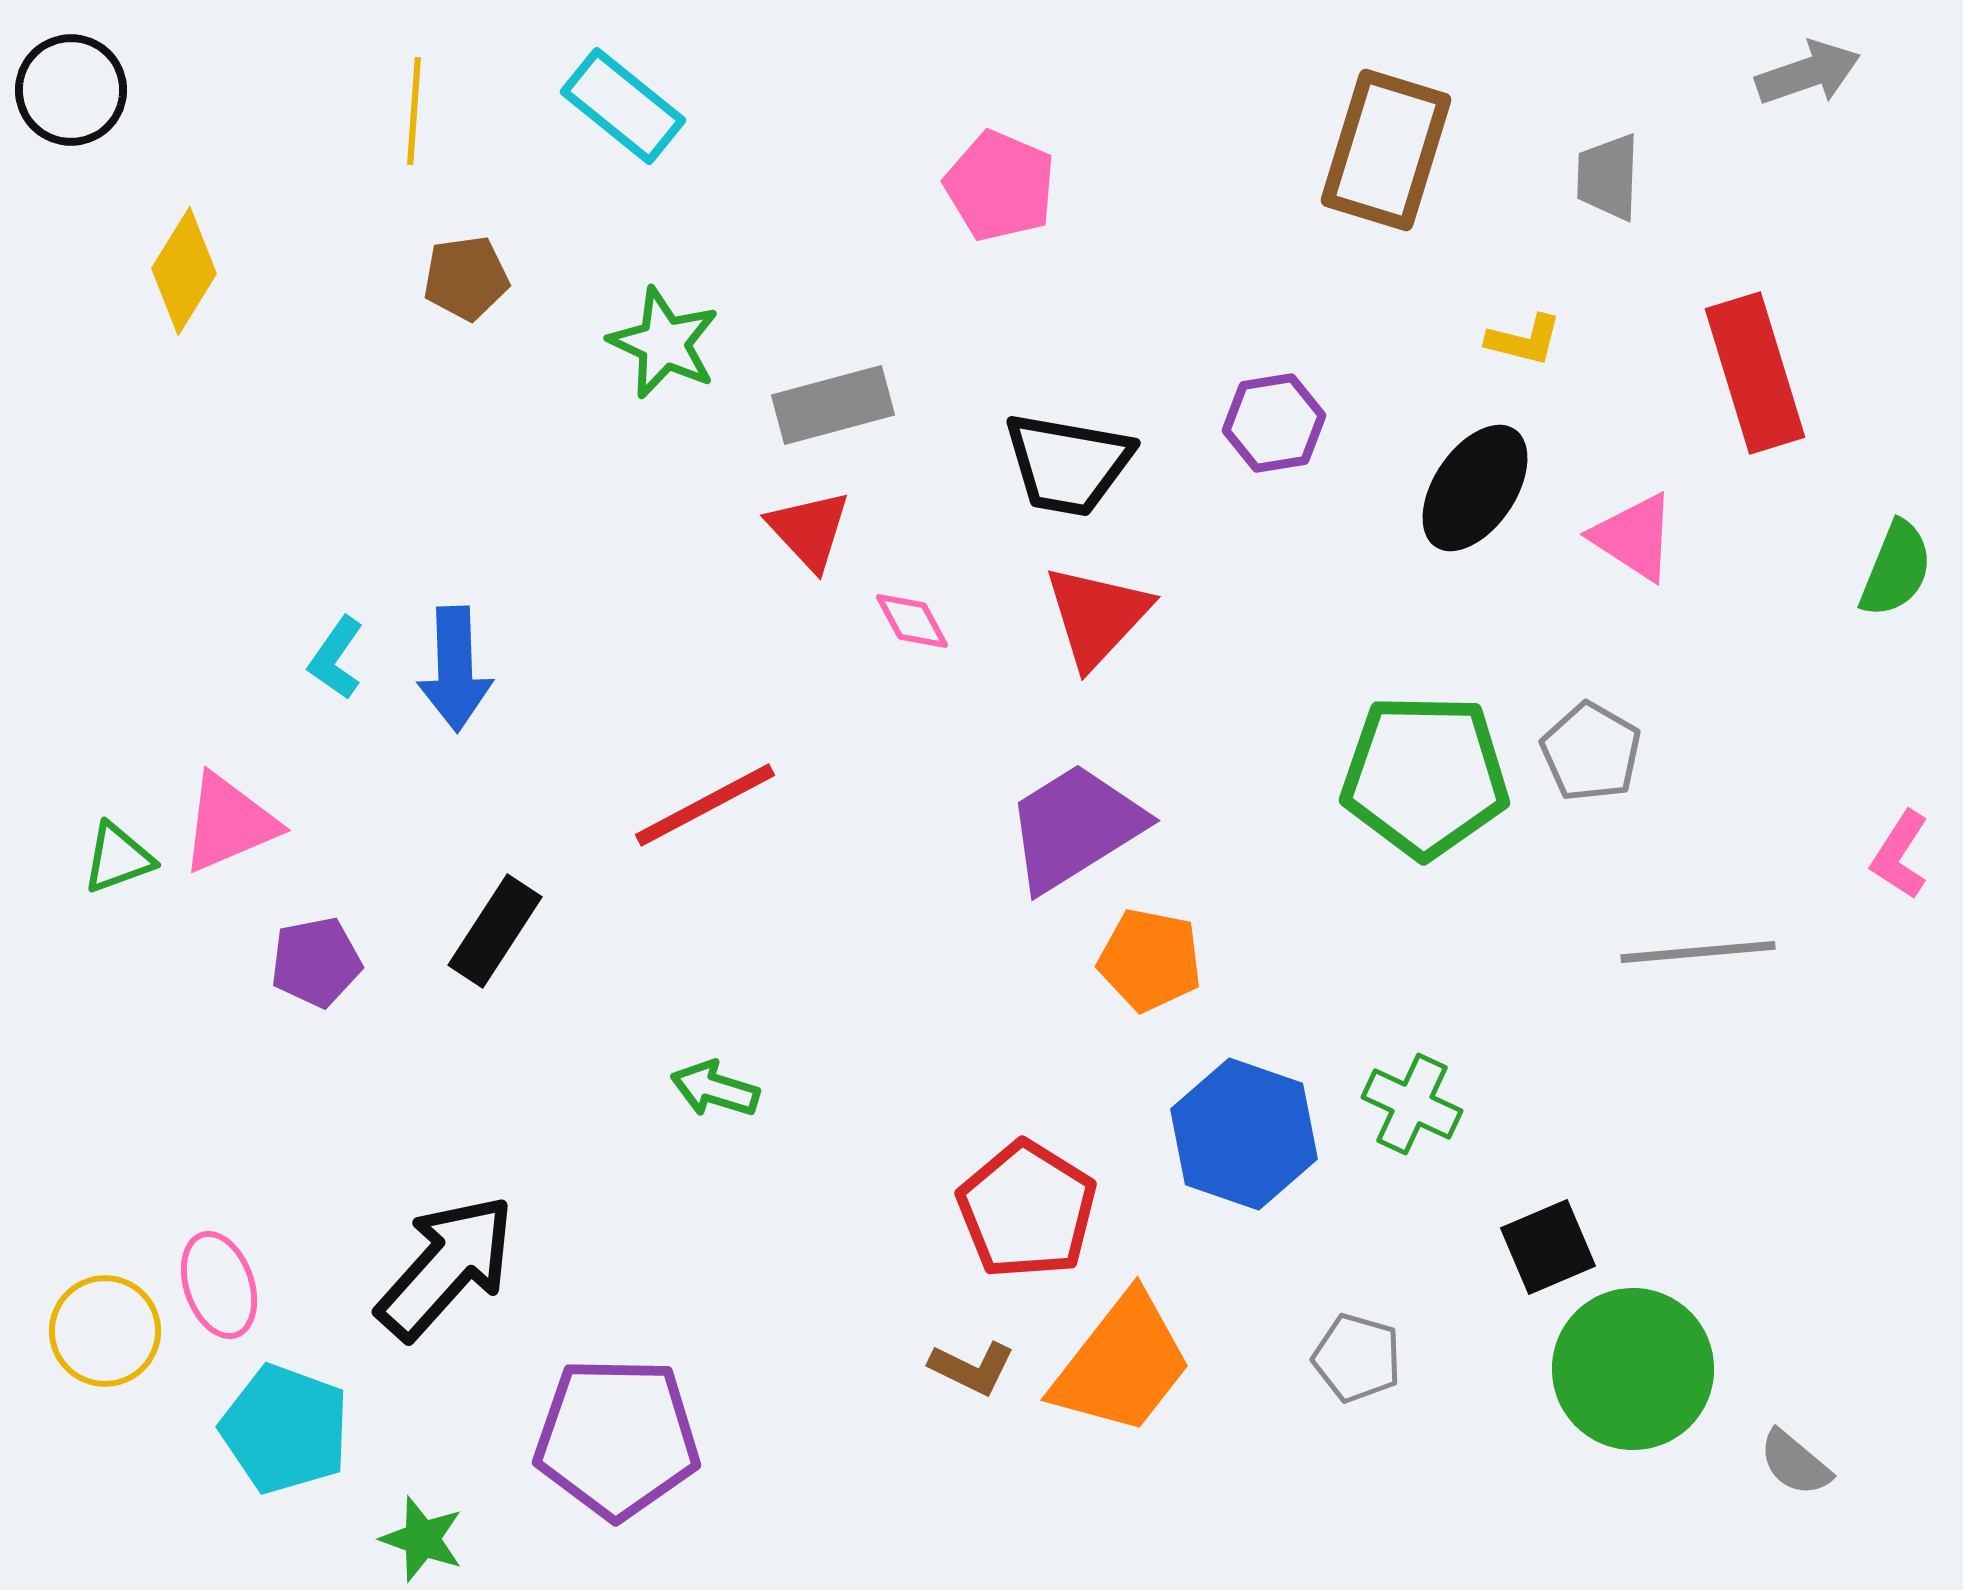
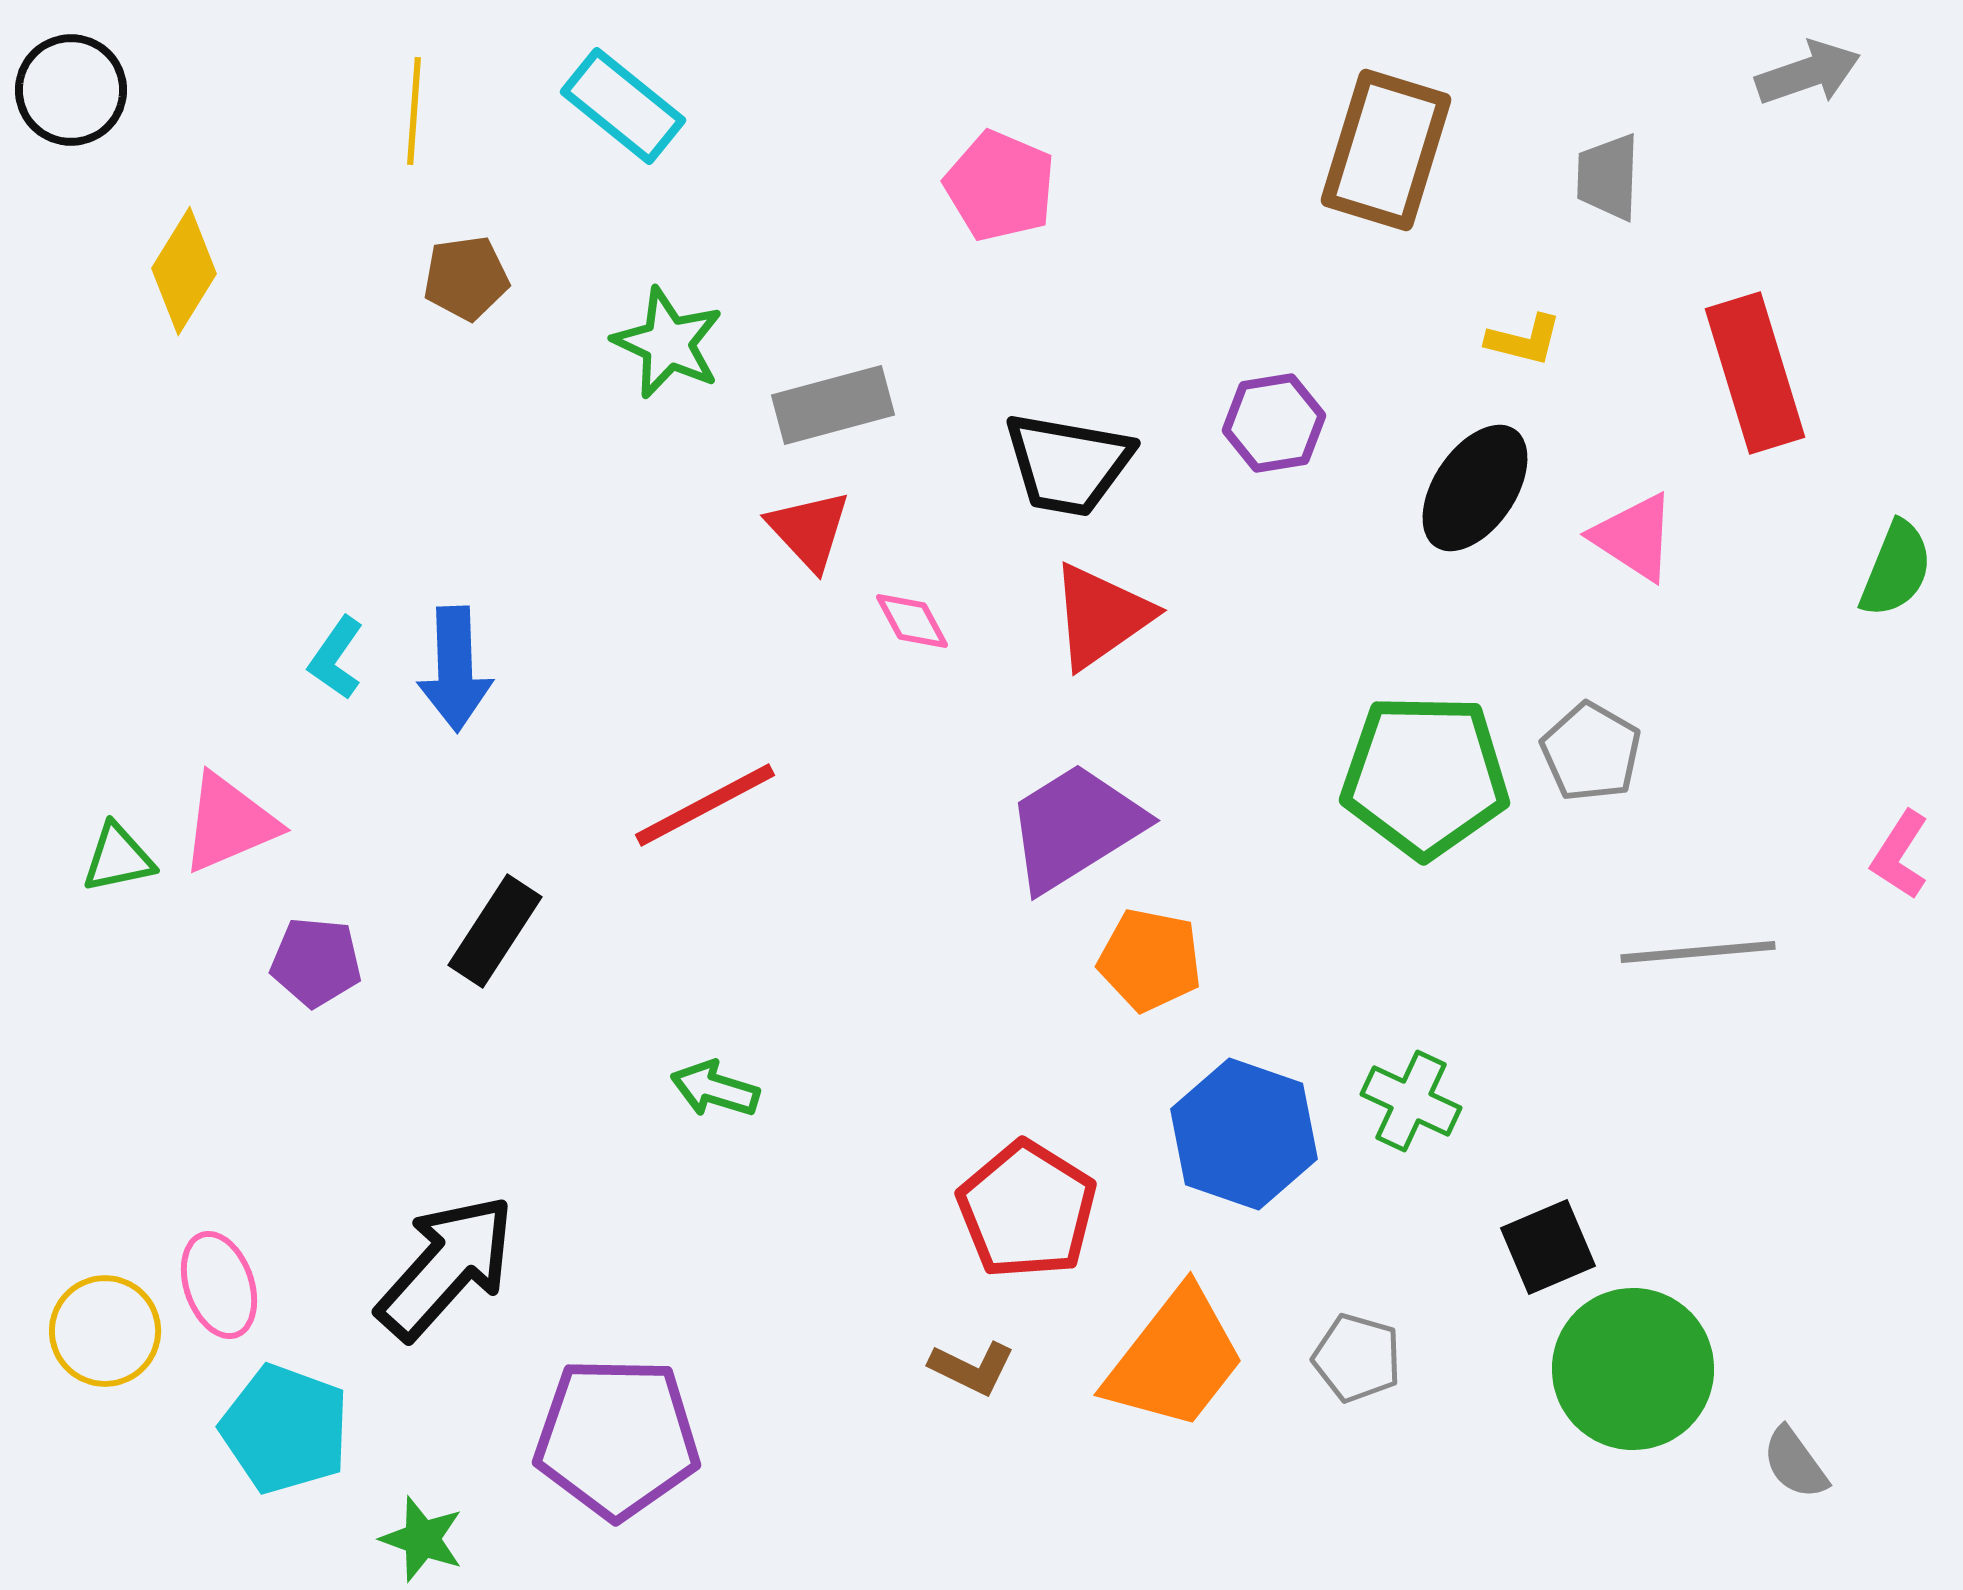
green star at (664, 343): moved 4 px right
red triangle at (1097, 616): moved 4 px right; rotated 12 degrees clockwise
green triangle at (118, 858): rotated 8 degrees clockwise
purple pentagon at (316, 962): rotated 16 degrees clockwise
green cross at (1412, 1104): moved 1 px left, 3 px up
orange trapezoid at (1122, 1364): moved 53 px right, 5 px up
gray semicircle at (1795, 1463): rotated 14 degrees clockwise
